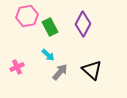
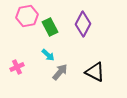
black triangle: moved 3 px right, 2 px down; rotated 15 degrees counterclockwise
